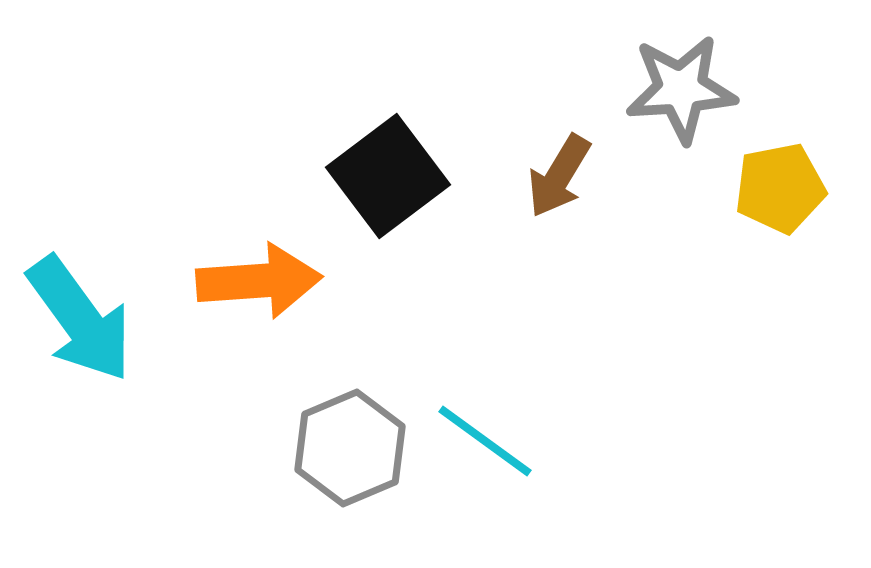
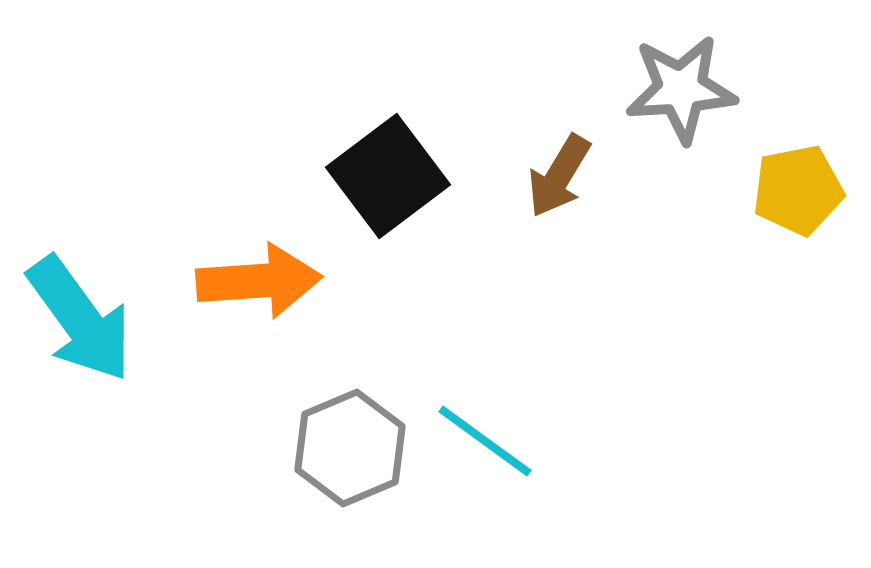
yellow pentagon: moved 18 px right, 2 px down
